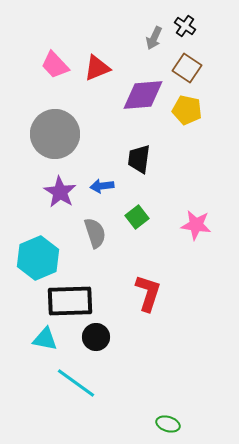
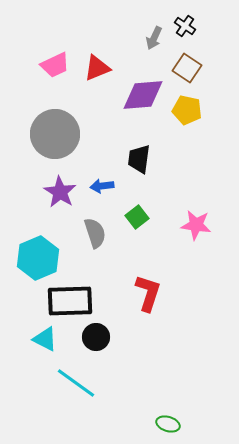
pink trapezoid: rotated 72 degrees counterclockwise
cyan triangle: rotated 16 degrees clockwise
